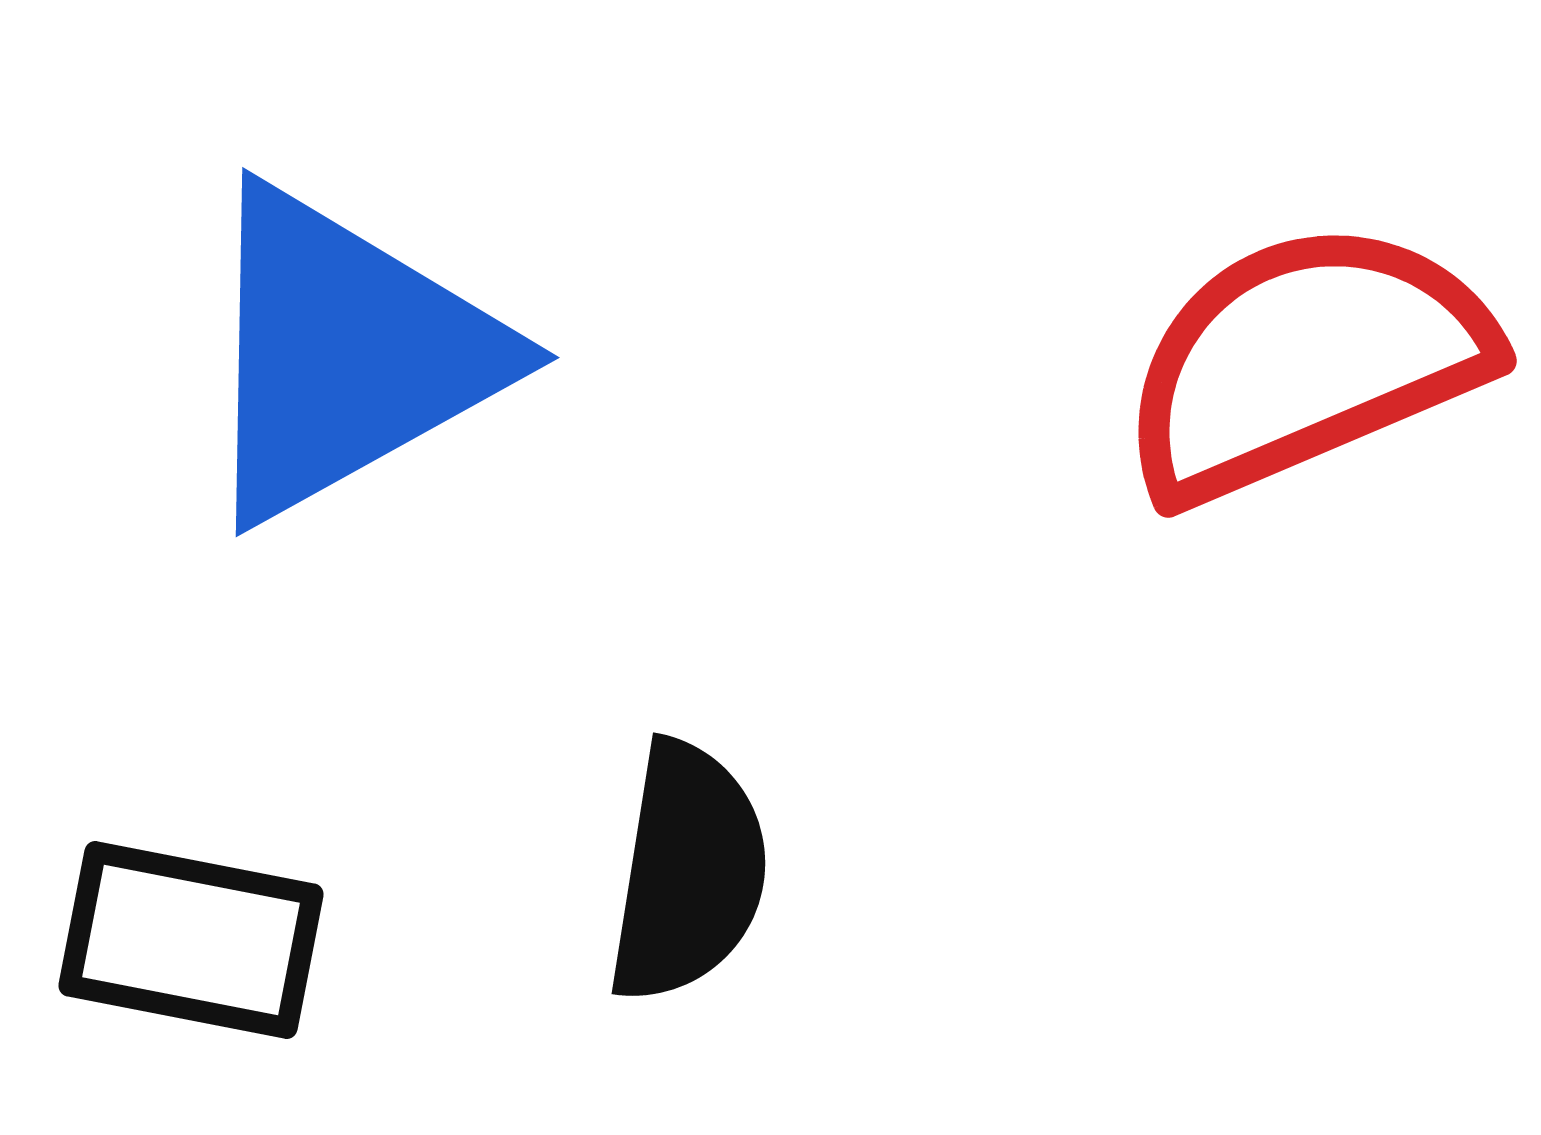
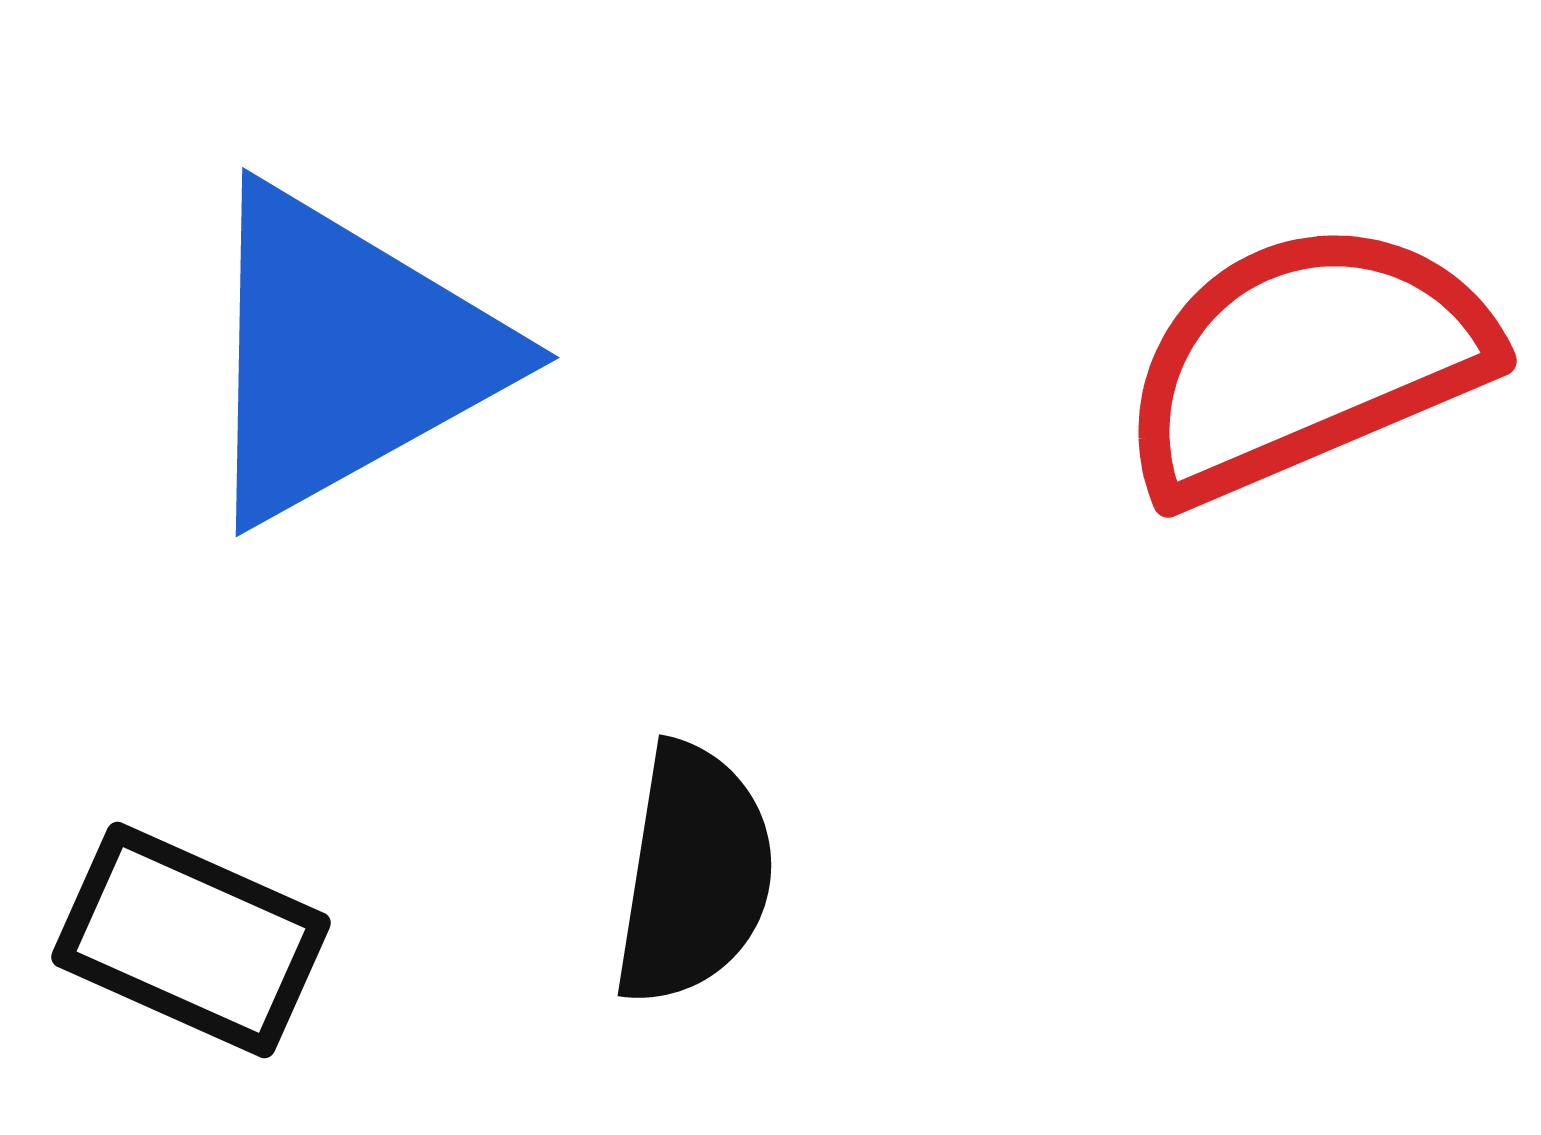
black semicircle: moved 6 px right, 2 px down
black rectangle: rotated 13 degrees clockwise
